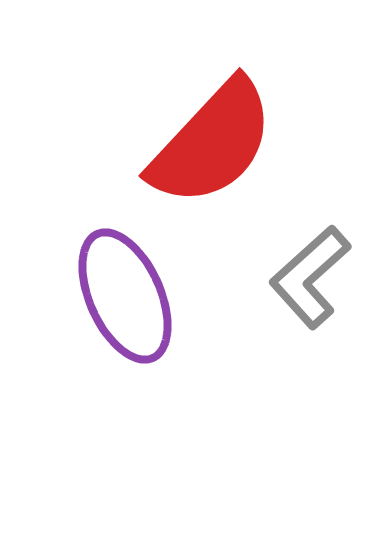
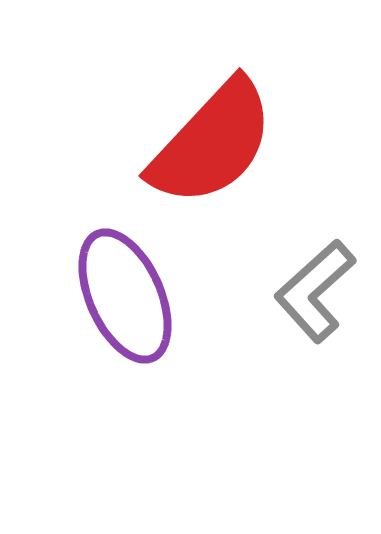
gray L-shape: moved 5 px right, 14 px down
